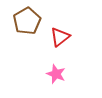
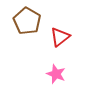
brown pentagon: rotated 12 degrees counterclockwise
